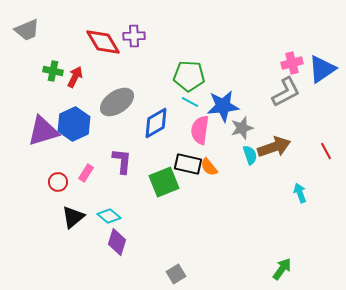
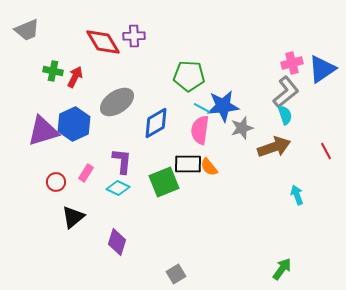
gray L-shape: rotated 12 degrees counterclockwise
cyan line: moved 12 px right, 6 px down
cyan semicircle: moved 35 px right, 40 px up
black rectangle: rotated 12 degrees counterclockwise
red circle: moved 2 px left
cyan arrow: moved 3 px left, 2 px down
cyan diamond: moved 9 px right, 28 px up; rotated 15 degrees counterclockwise
